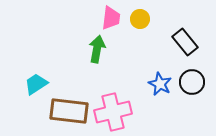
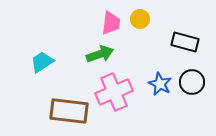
pink trapezoid: moved 5 px down
black rectangle: rotated 36 degrees counterclockwise
green arrow: moved 3 px right, 5 px down; rotated 60 degrees clockwise
cyan trapezoid: moved 6 px right, 22 px up
pink cross: moved 1 px right, 20 px up; rotated 9 degrees counterclockwise
